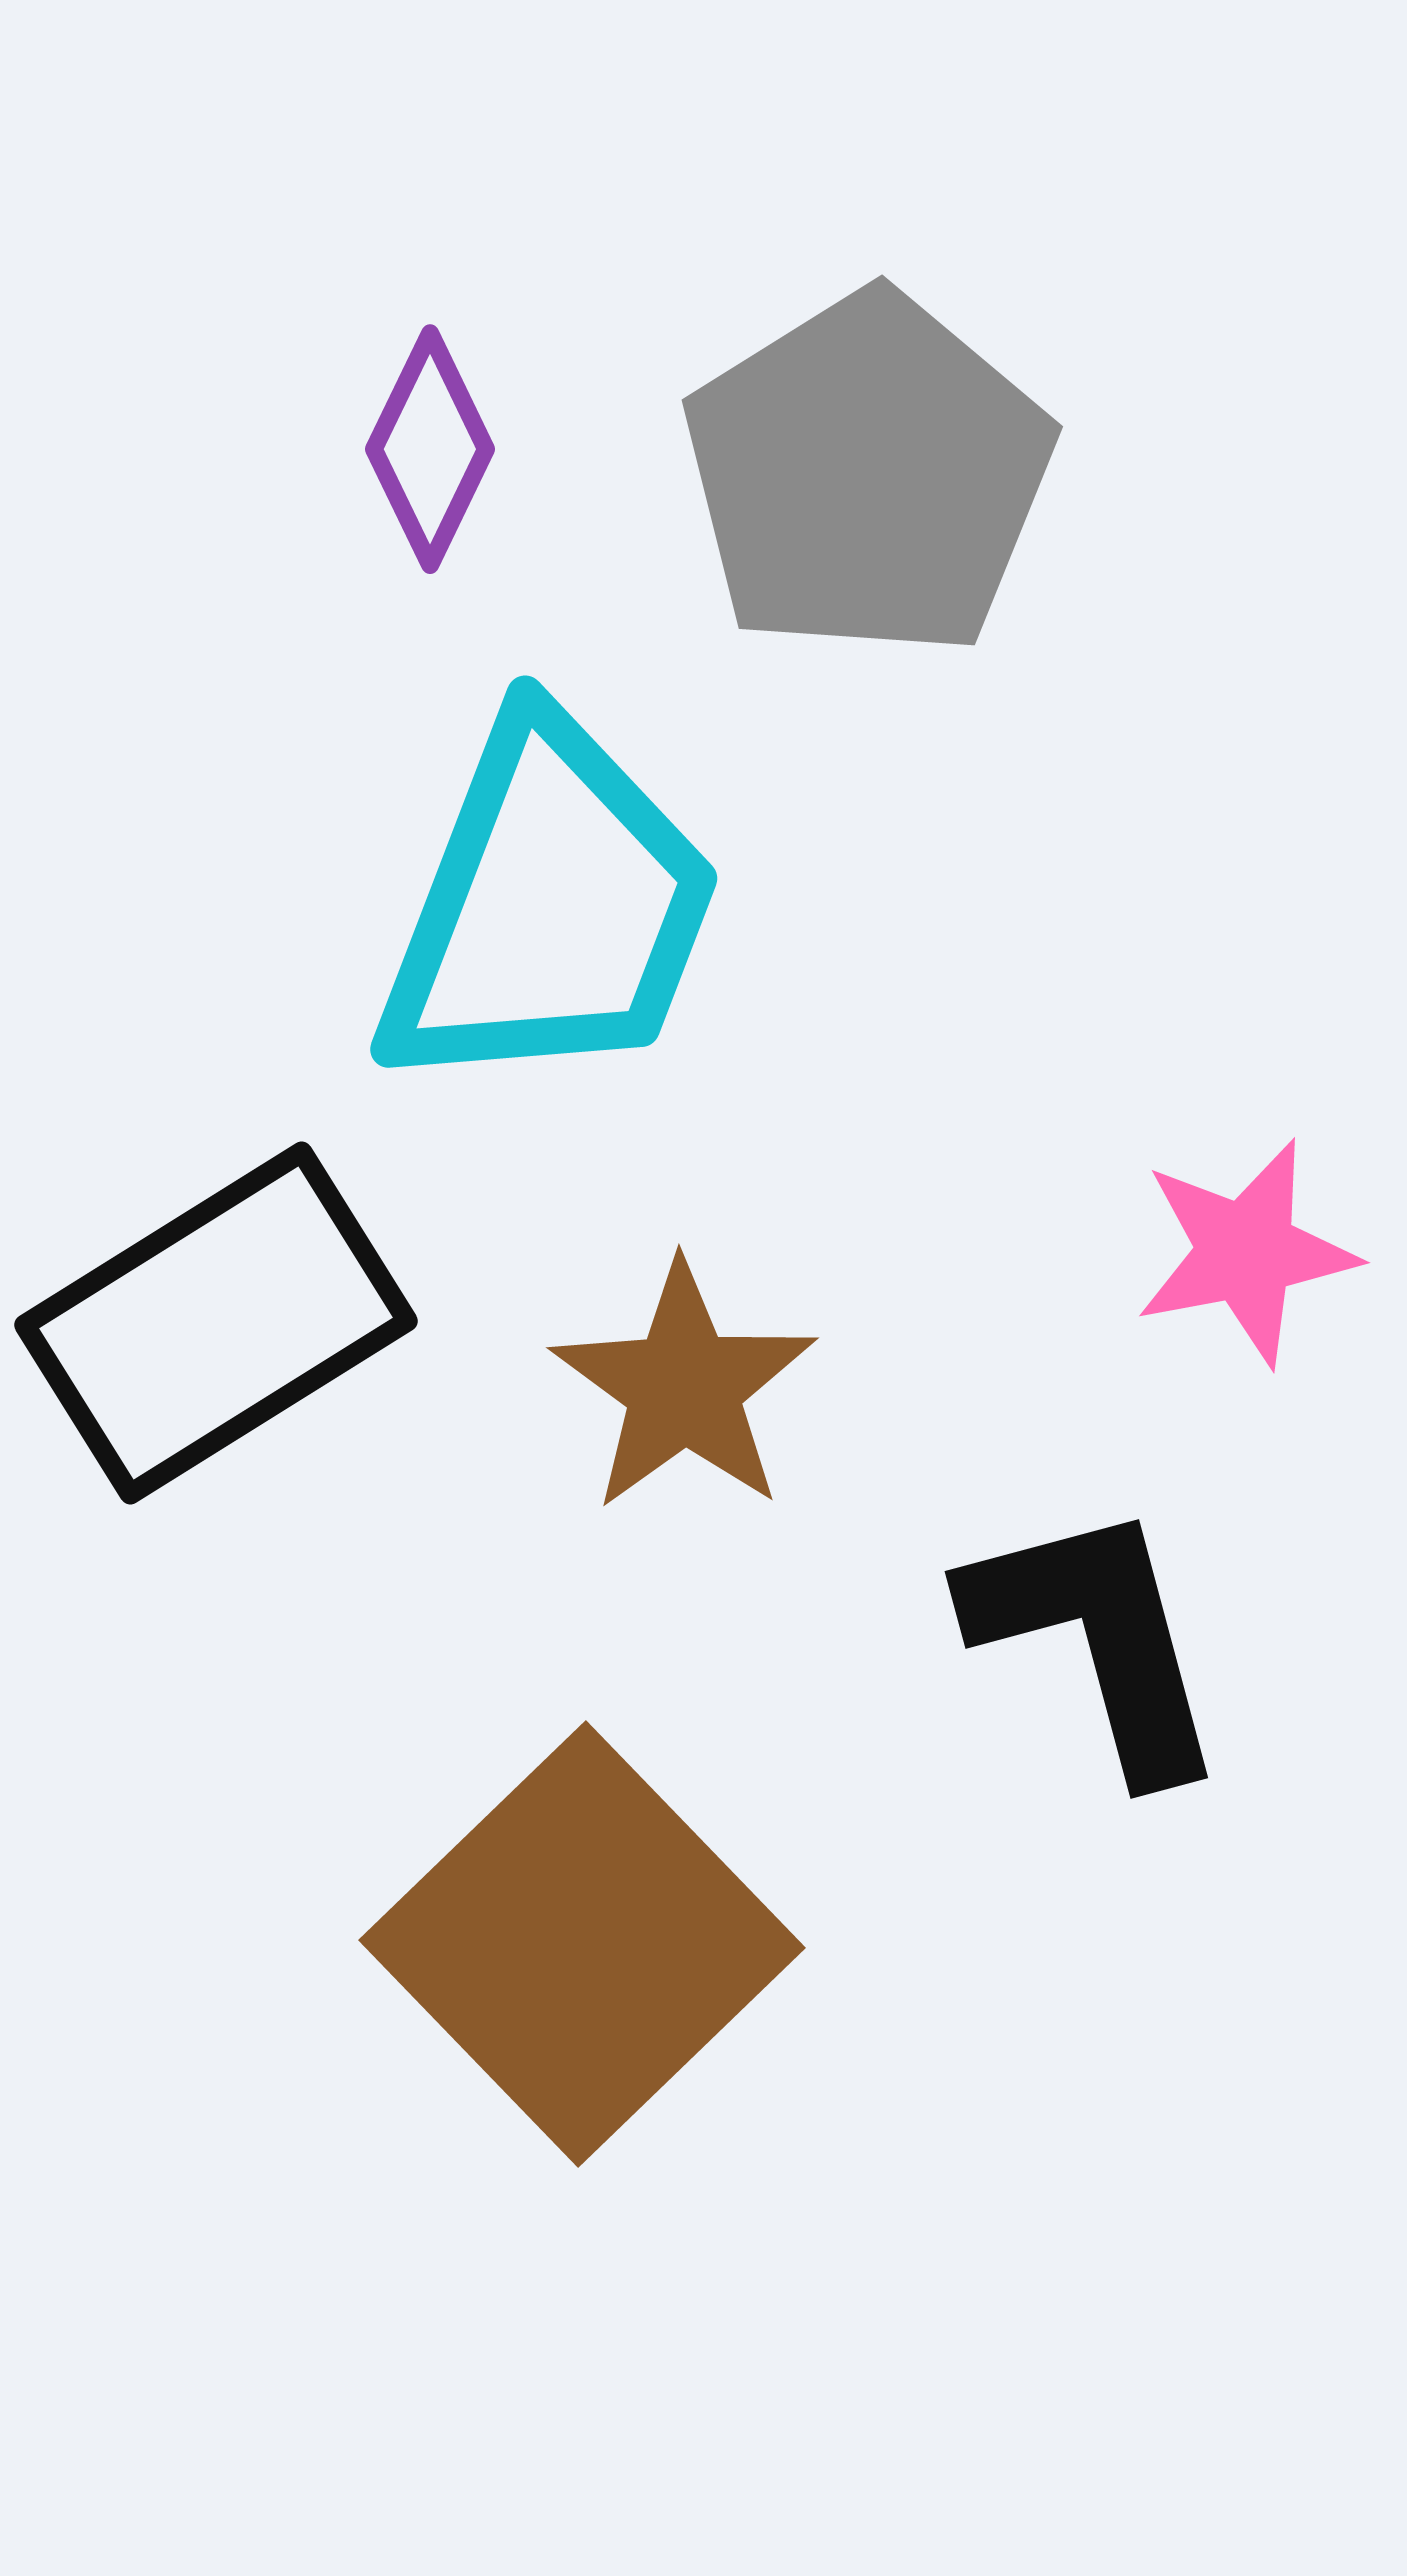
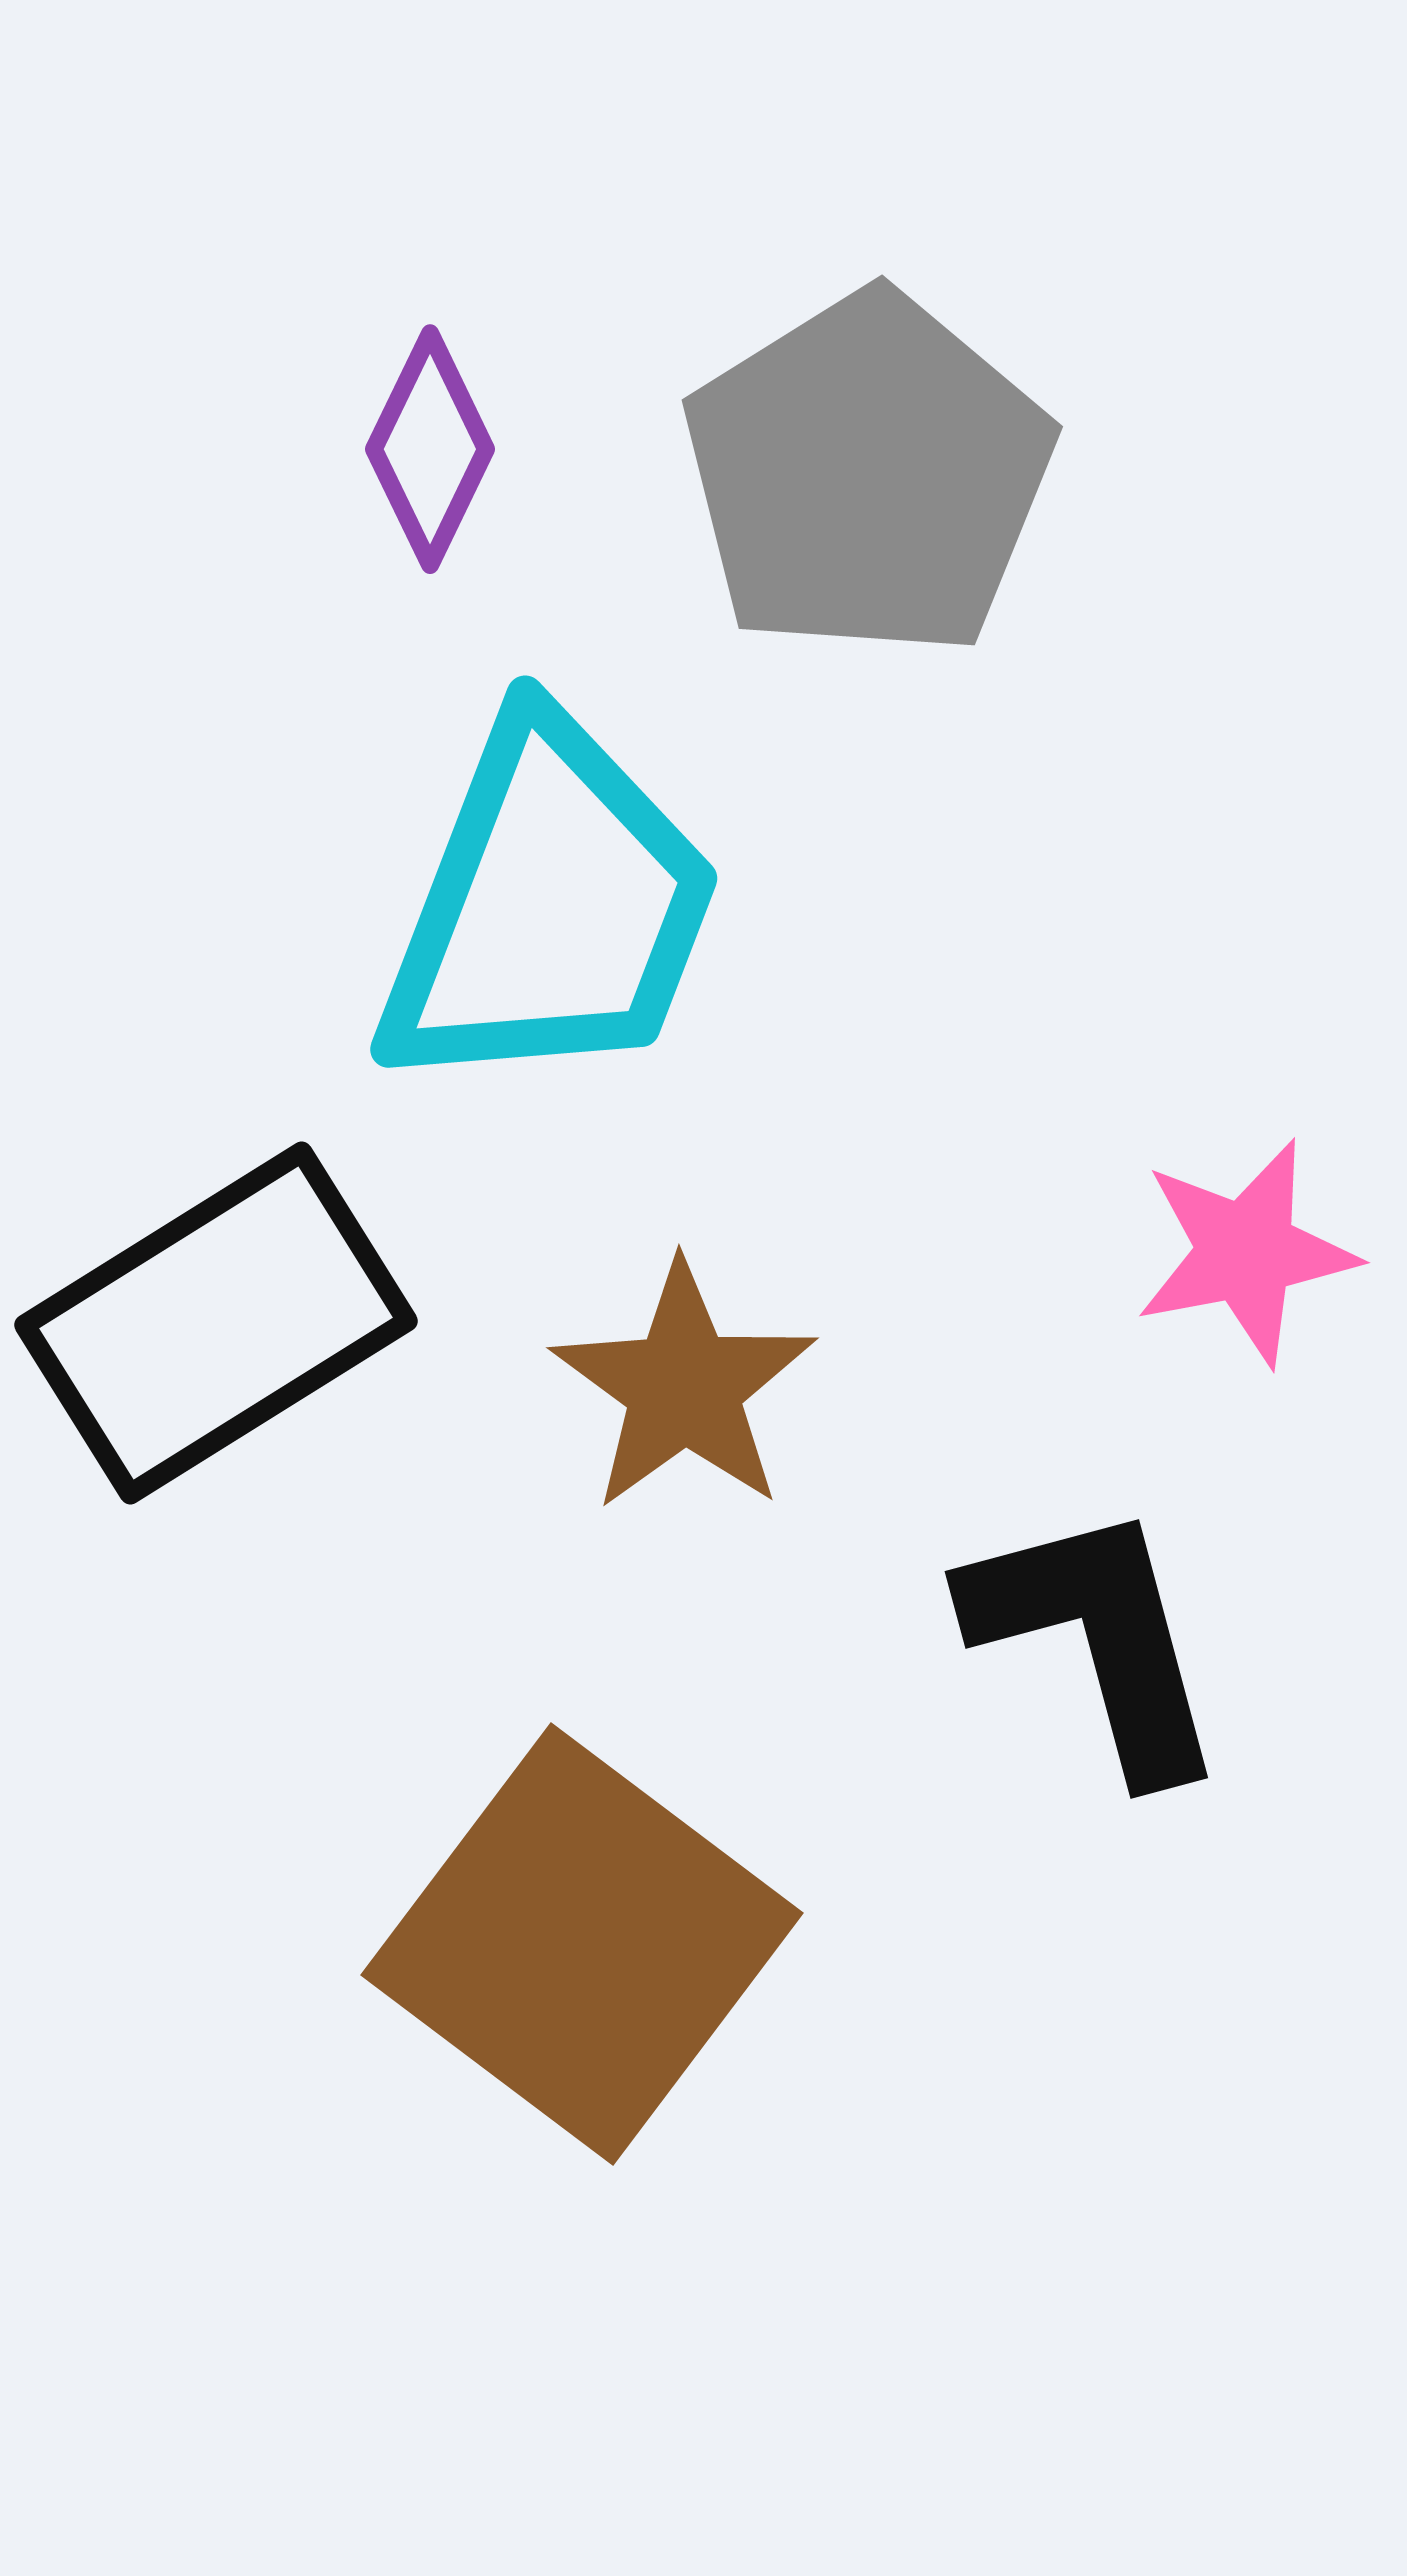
brown square: rotated 9 degrees counterclockwise
